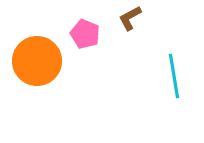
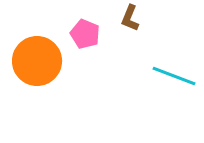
brown L-shape: rotated 40 degrees counterclockwise
cyan line: rotated 60 degrees counterclockwise
